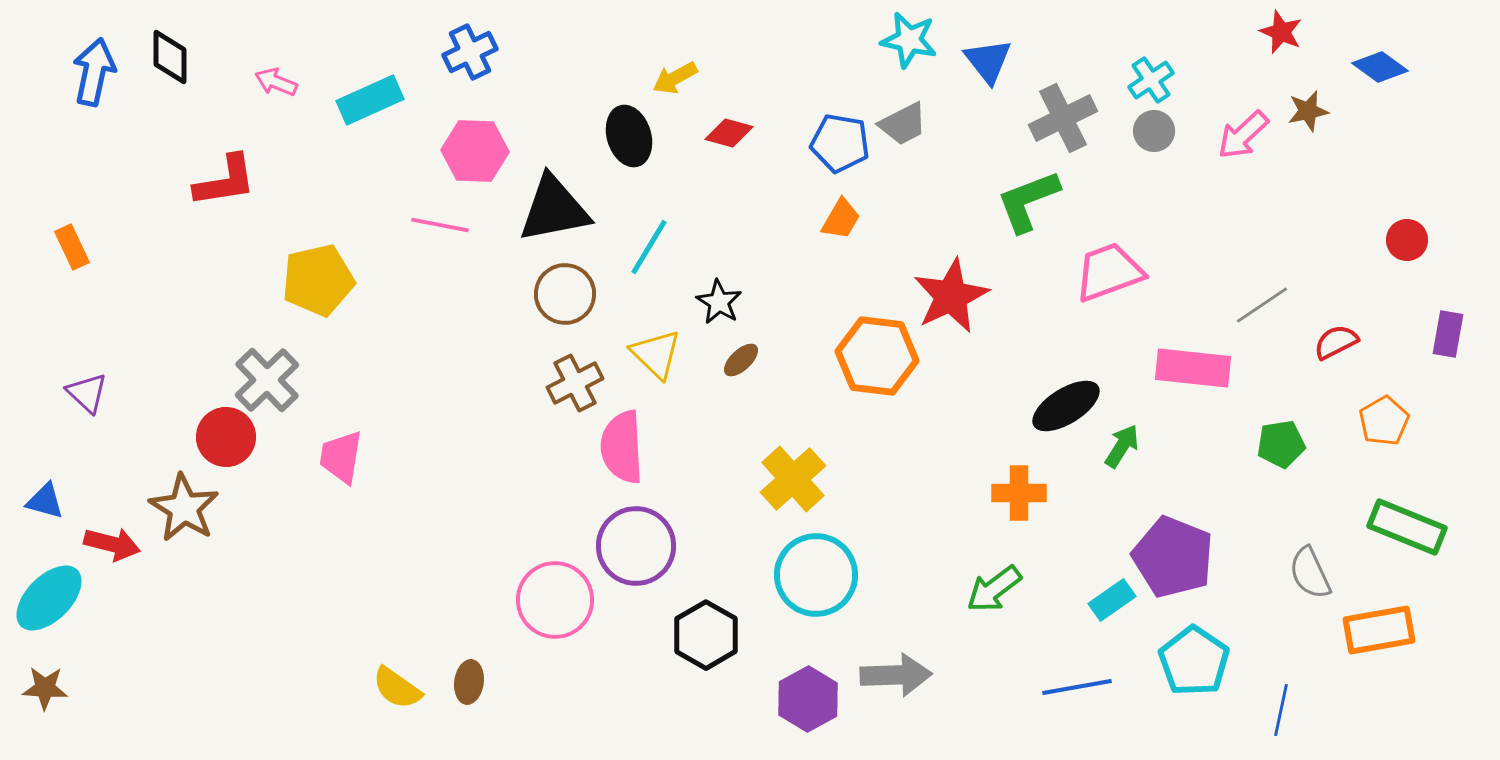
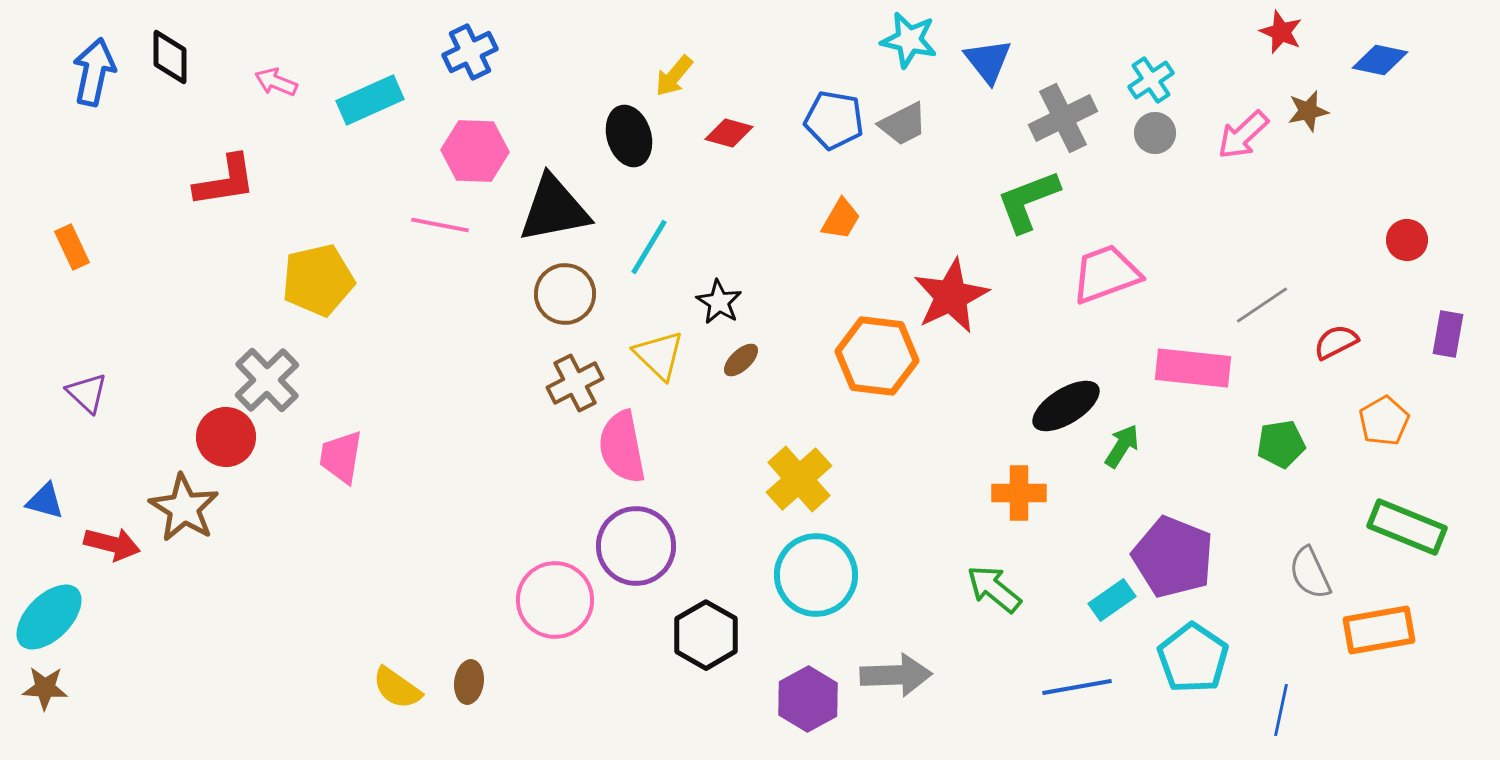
blue diamond at (1380, 67): moved 7 px up; rotated 24 degrees counterclockwise
yellow arrow at (675, 78): moved 1 px left, 2 px up; rotated 21 degrees counterclockwise
gray circle at (1154, 131): moved 1 px right, 2 px down
blue pentagon at (840, 143): moved 6 px left, 23 px up
pink trapezoid at (1109, 272): moved 3 px left, 2 px down
yellow triangle at (656, 354): moved 3 px right, 1 px down
pink semicircle at (622, 447): rotated 8 degrees counterclockwise
yellow cross at (793, 479): moved 6 px right
green arrow at (994, 589): rotated 76 degrees clockwise
cyan ellipse at (49, 598): moved 19 px down
cyan pentagon at (1194, 661): moved 1 px left, 3 px up
